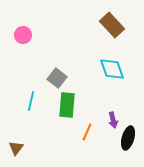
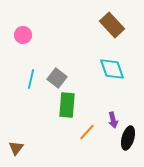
cyan line: moved 22 px up
orange line: rotated 18 degrees clockwise
